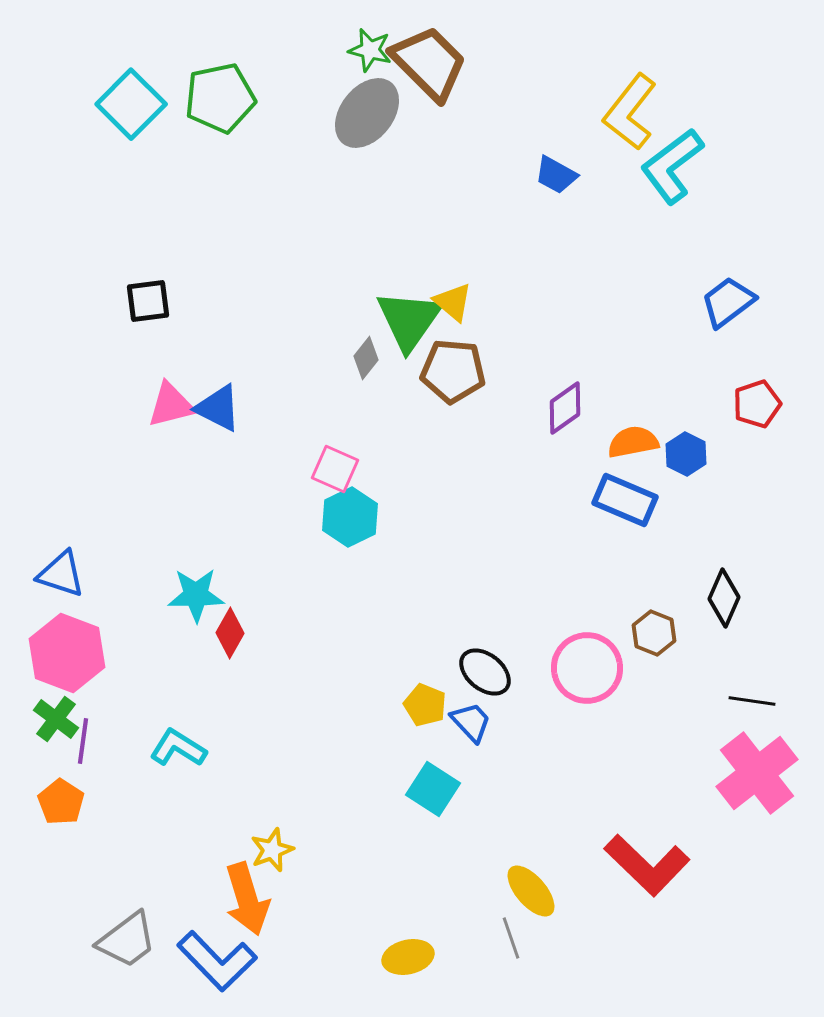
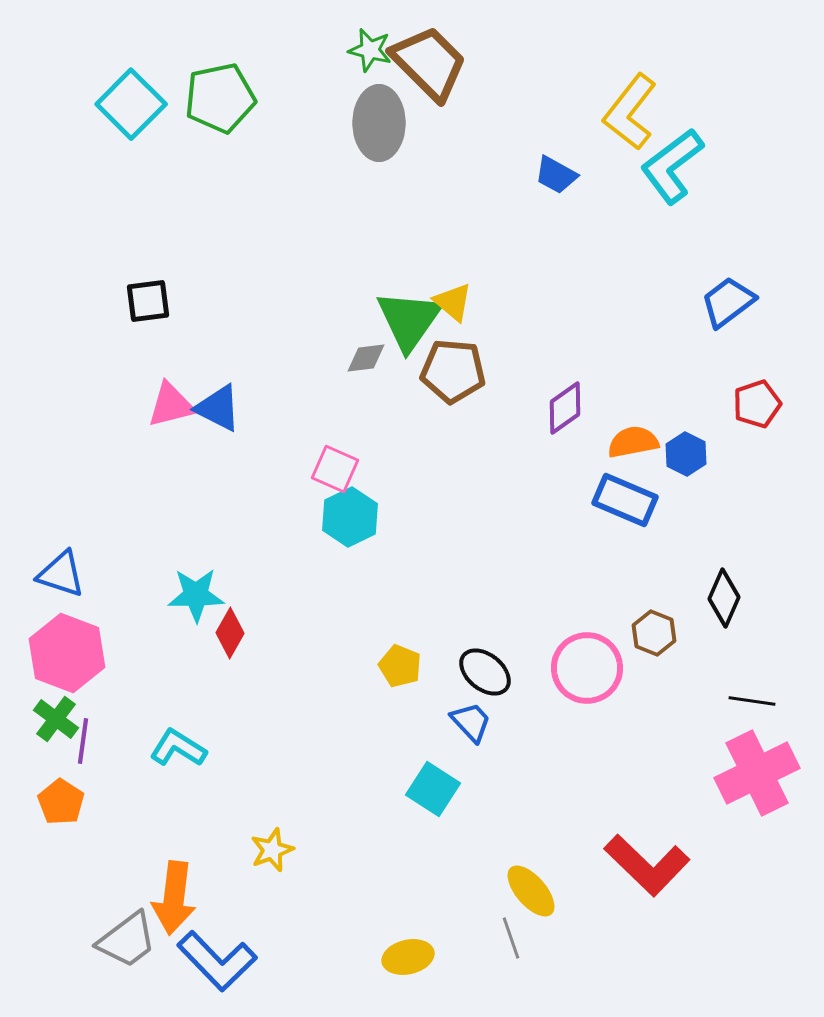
gray ellipse at (367, 113): moved 12 px right, 10 px down; rotated 38 degrees counterclockwise
gray diamond at (366, 358): rotated 45 degrees clockwise
yellow pentagon at (425, 705): moved 25 px left, 39 px up
pink cross at (757, 773): rotated 12 degrees clockwise
orange arrow at (247, 899): moved 73 px left, 1 px up; rotated 24 degrees clockwise
